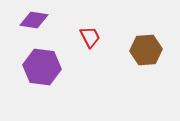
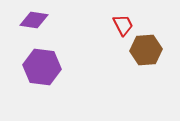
red trapezoid: moved 33 px right, 12 px up
